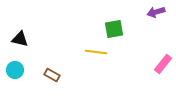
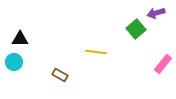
purple arrow: moved 1 px down
green square: moved 22 px right; rotated 30 degrees counterclockwise
black triangle: rotated 12 degrees counterclockwise
cyan circle: moved 1 px left, 8 px up
brown rectangle: moved 8 px right
